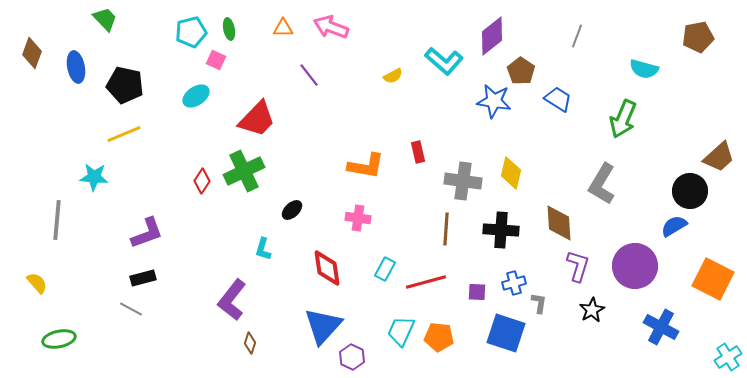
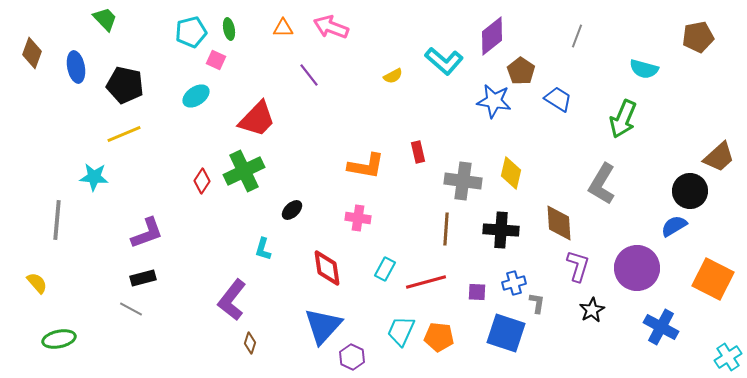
purple circle at (635, 266): moved 2 px right, 2 px down
gray L-shape at (539, 303): moved 2 px left
